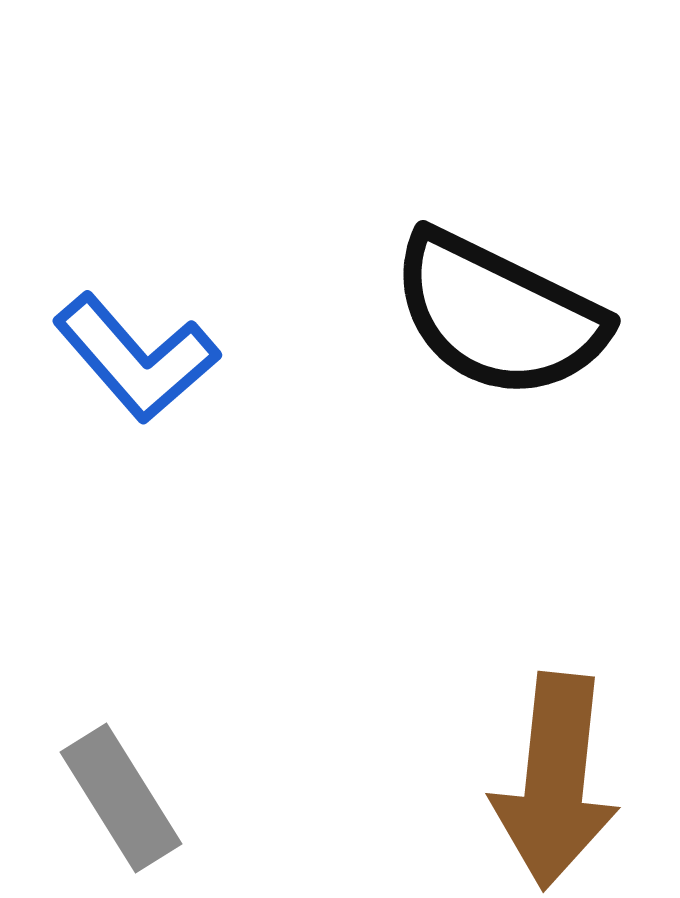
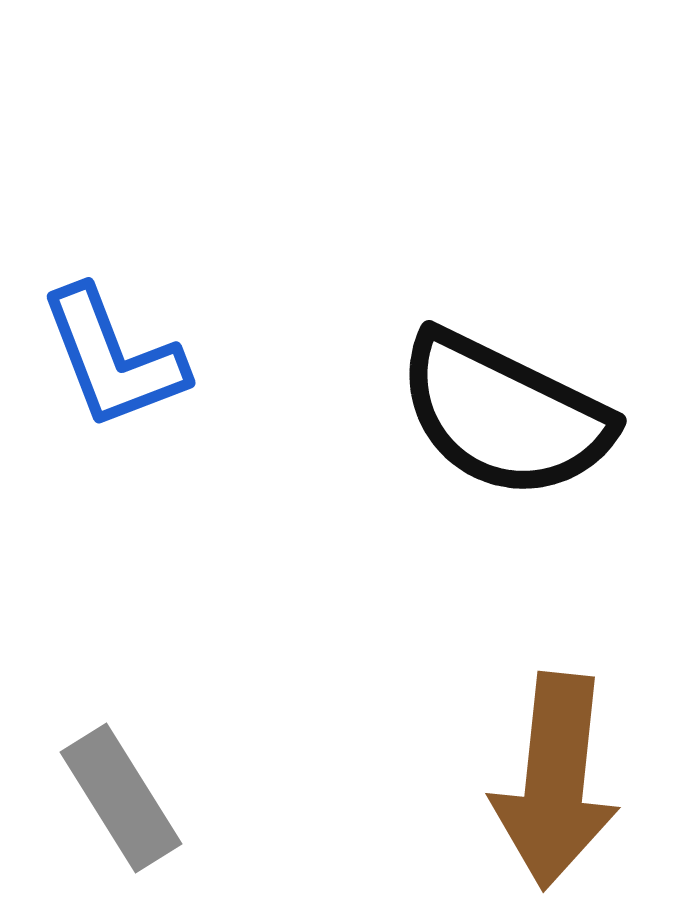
black semicircle: moved 6 px right, 100 px down
blue L-shape: moved 23 px left; rotated 20 degrees clockwise
